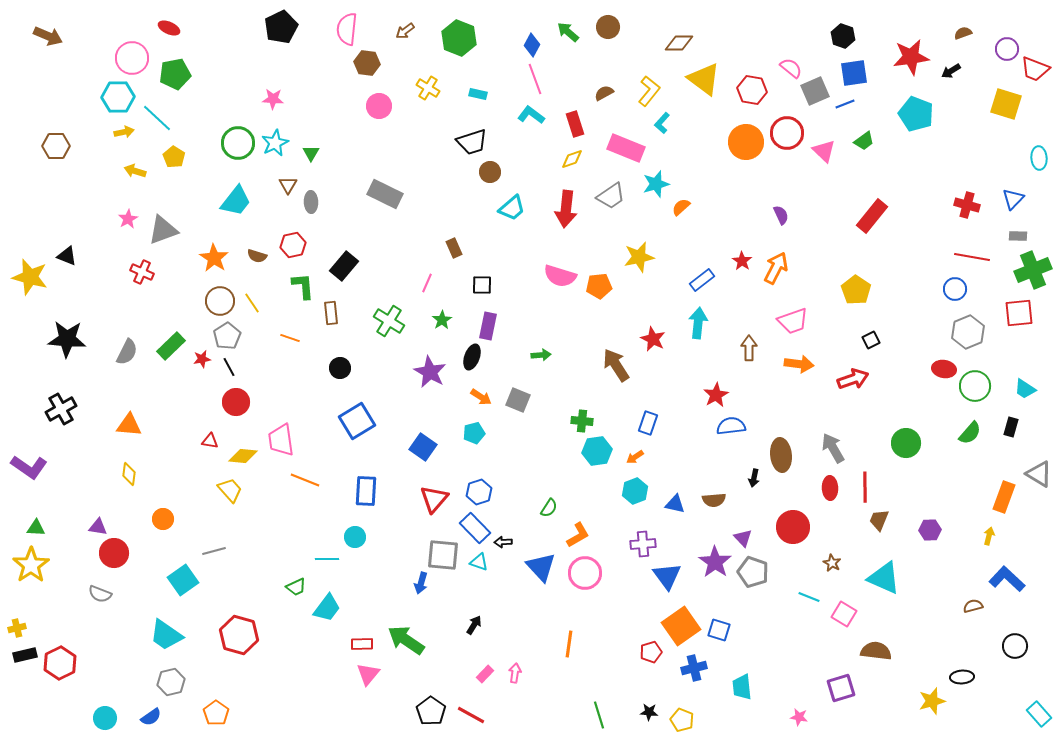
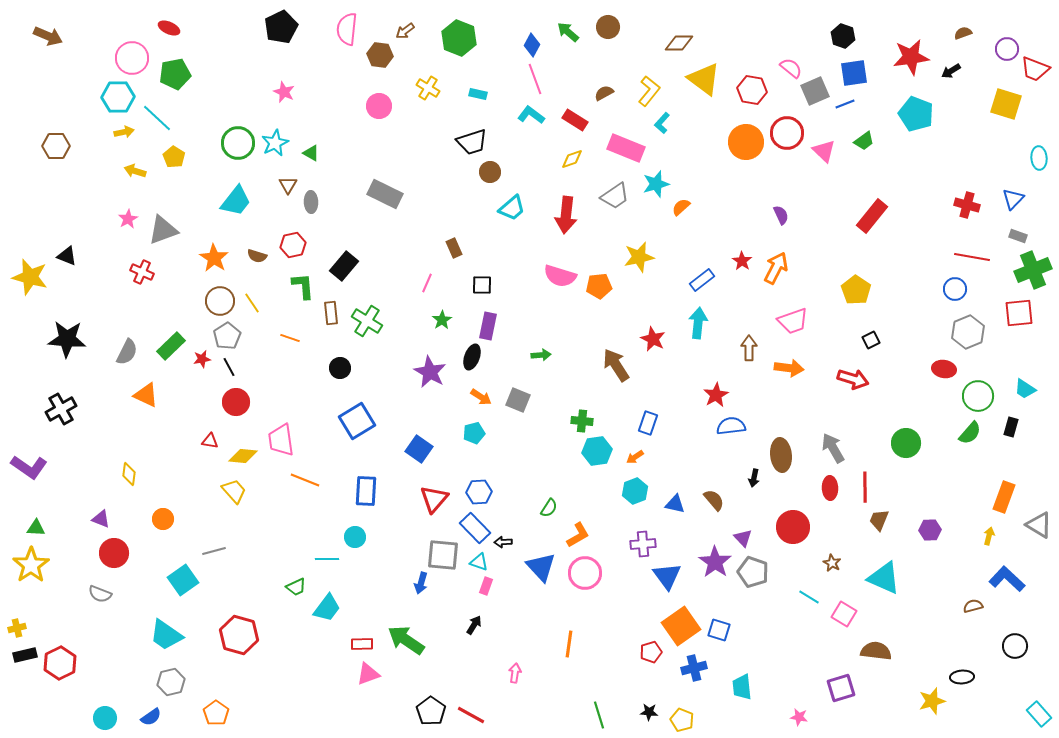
brown hexagon at (367, 63): moved 13 px right, 8 px up
pink star at (273, 99): moved 11 px right, 7 px up; rotated 20 degrees clockwise
red rectangle at (575, 124): moved 4 px up; rotated 40 degrees counterclockwise
green triangle at (311, 153): rotated 30 degrees counterclockwise
gray trapezoid at (611, 196): moved 4 px right
red arrow at (566, 209): moved 6 px down
gray rectangle at (1018, 236): rotated 18 degrees clockwise
green cross at (389, 321): moved 22 px left
orange arrow at (799, 364): moved 10 px left, 4 px down
red arrow at (853, 379): rotated 36 degrees clockwise
green circle at (975, 386): moved 3 px right, 10 px down
orange triangle at (129, 425): moved 17 px right, 30 px up; rotated 20 degrees clockwise
blue square at (423, 447): moved 4 px left, 2 px down
gray triangle at (1039, 474): moved 51 px down
yellow trapezoid at (230, 490): moved 4 px right, 1 px down
blue hexagon at (479, 492): rotated 15 degrees clockwise
brown semicircle at (714, 500): rotated 125 degrees counterclockwise
purple triangle at (98, 527): moved 3 px right, 8 px up; rotated 12 degrees clockwise
cyan line at (809, 597): rotated 10 degrees clockwise
pink triangle at (368, 674): rotated 30 degrees clockwise
pink rectangle at (485, 674): moved 1 px right, 88 px up; rotated 24 degrees counterclockwise
